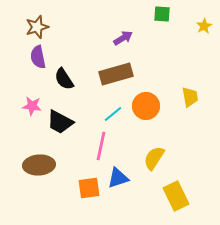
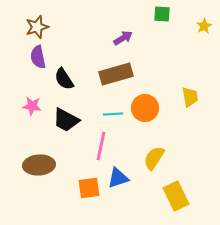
orange circle: moved 1 px left, 2 px down
cyan line: rotated 36 degrees clockwise
black trapezoid: moved 6 px right, 2 px up
